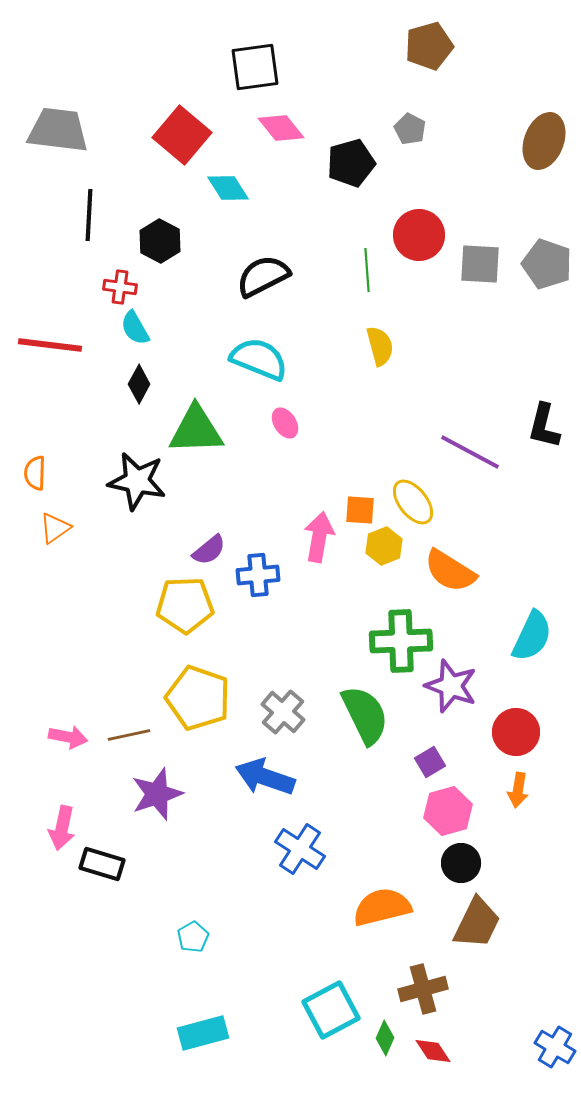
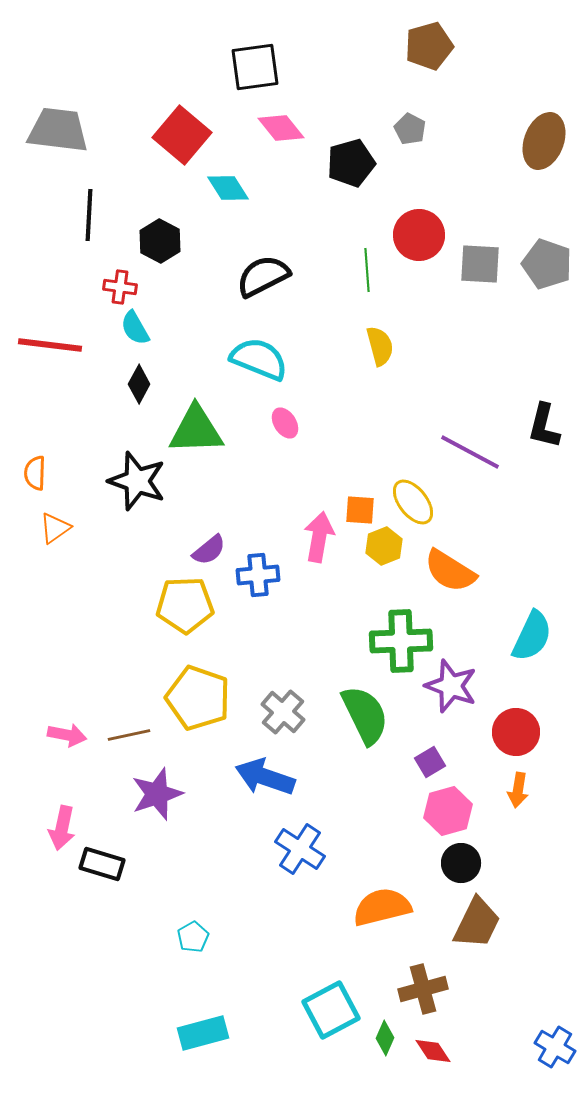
black star at (137, 481): rotated 8 degrees clockwise
pink arrow at (68, 737): moved 1 px left, 2 px up
